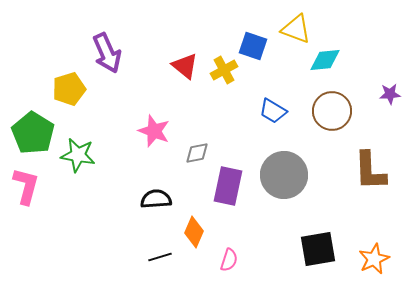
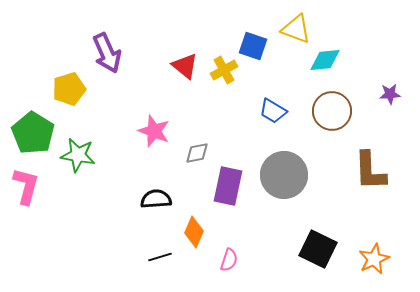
black square: rotated 36 degrees clockwise
